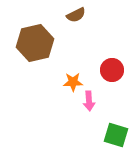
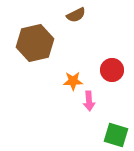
orange star: moved 1 px up
